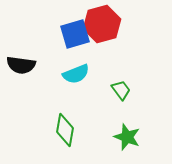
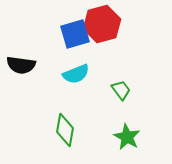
green star: rotated 8 degrees clockwise
